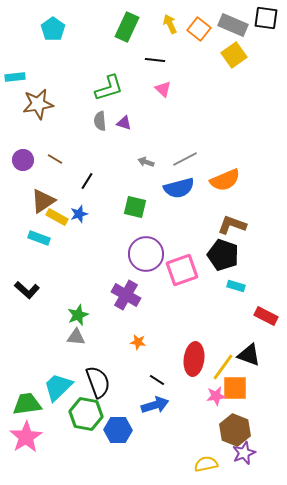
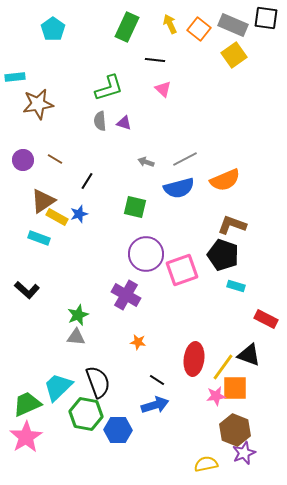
red rectangle at (266, 316): moved 3 px down
green trapezoid at (27, 404): rotated 16 degrees counterclockwise
